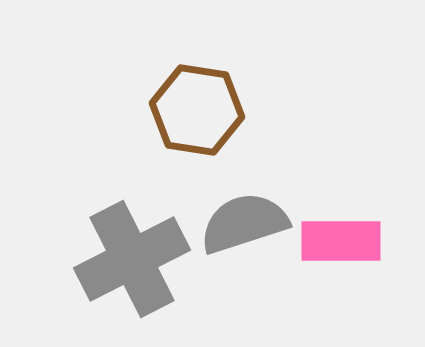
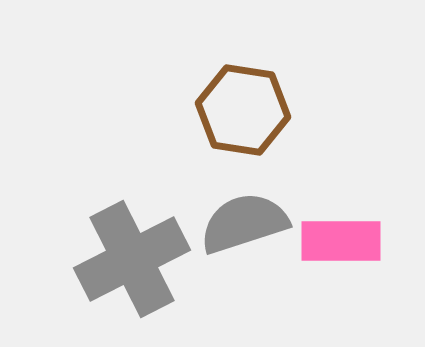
brown hexagon: moved 46 px right
